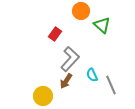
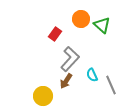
orange circle: moved 8 px down
